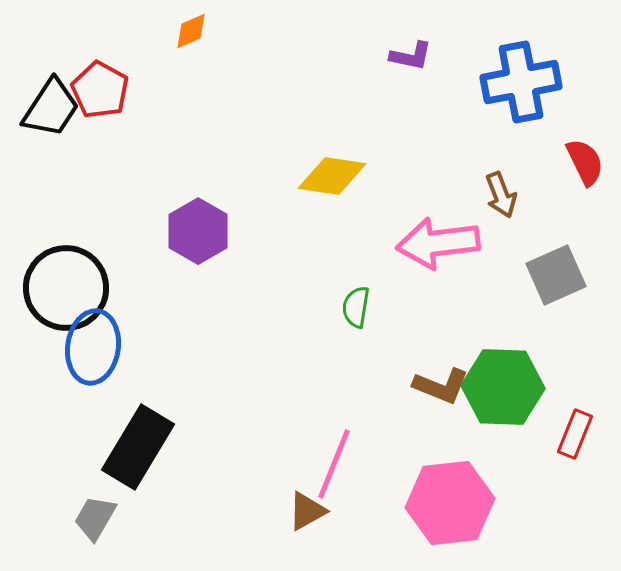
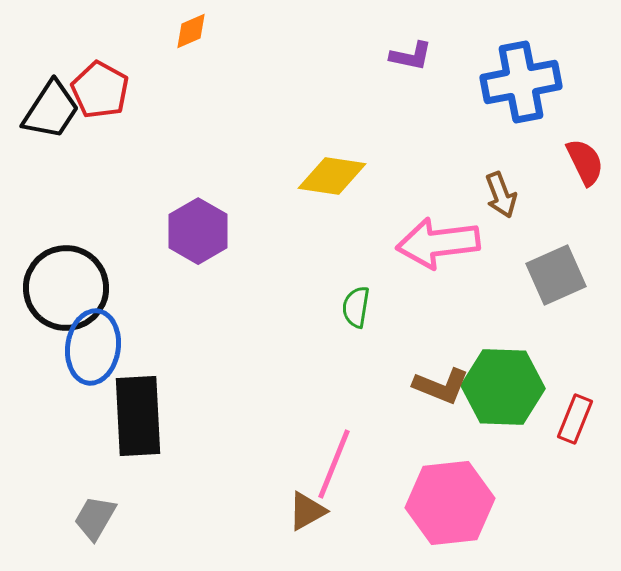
black trapezoid: moved 2 px down
red rectangle: moved 15 px up
black rectangle: moved 31 px up; rotated 34 degrees counterclockwise
